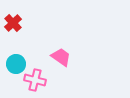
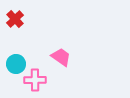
red cross: moved 2 px right, 4 px up
pink cross: rotated 15 degrees counterclockwise
